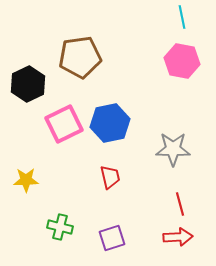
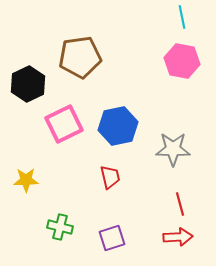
blue hexagon: moved 8 px right, 3 px down
